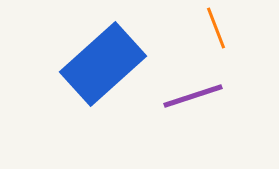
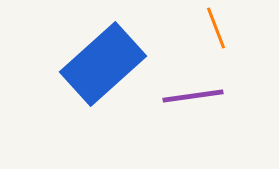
purple line: rotated 10 degrees clockwise
